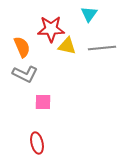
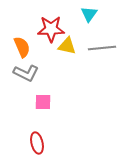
gray L-shape: moved 1 px right, 1 px up
